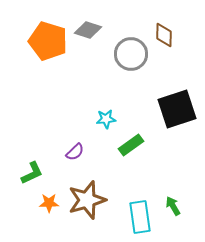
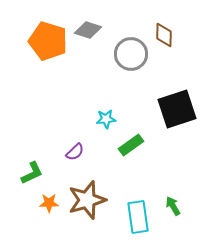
cyan rectangle: moved 2 px left
